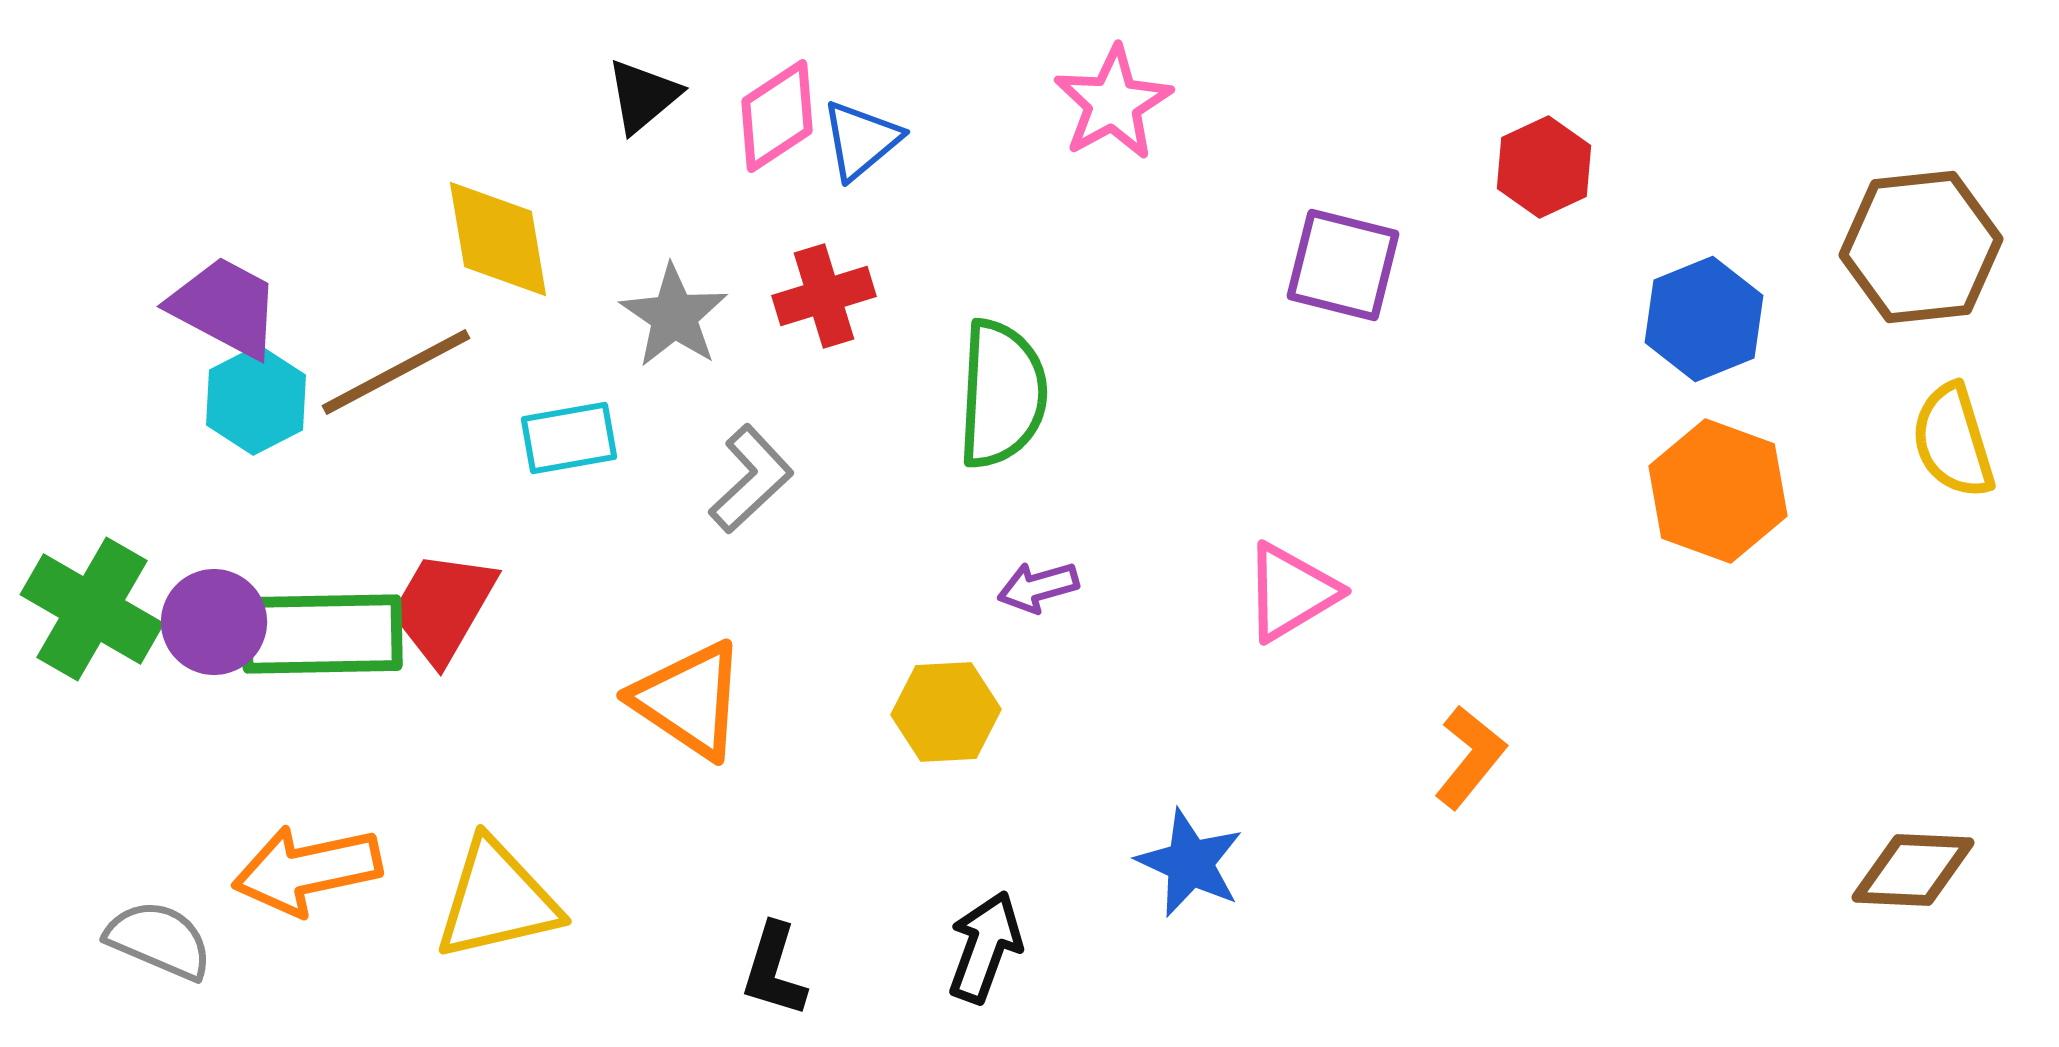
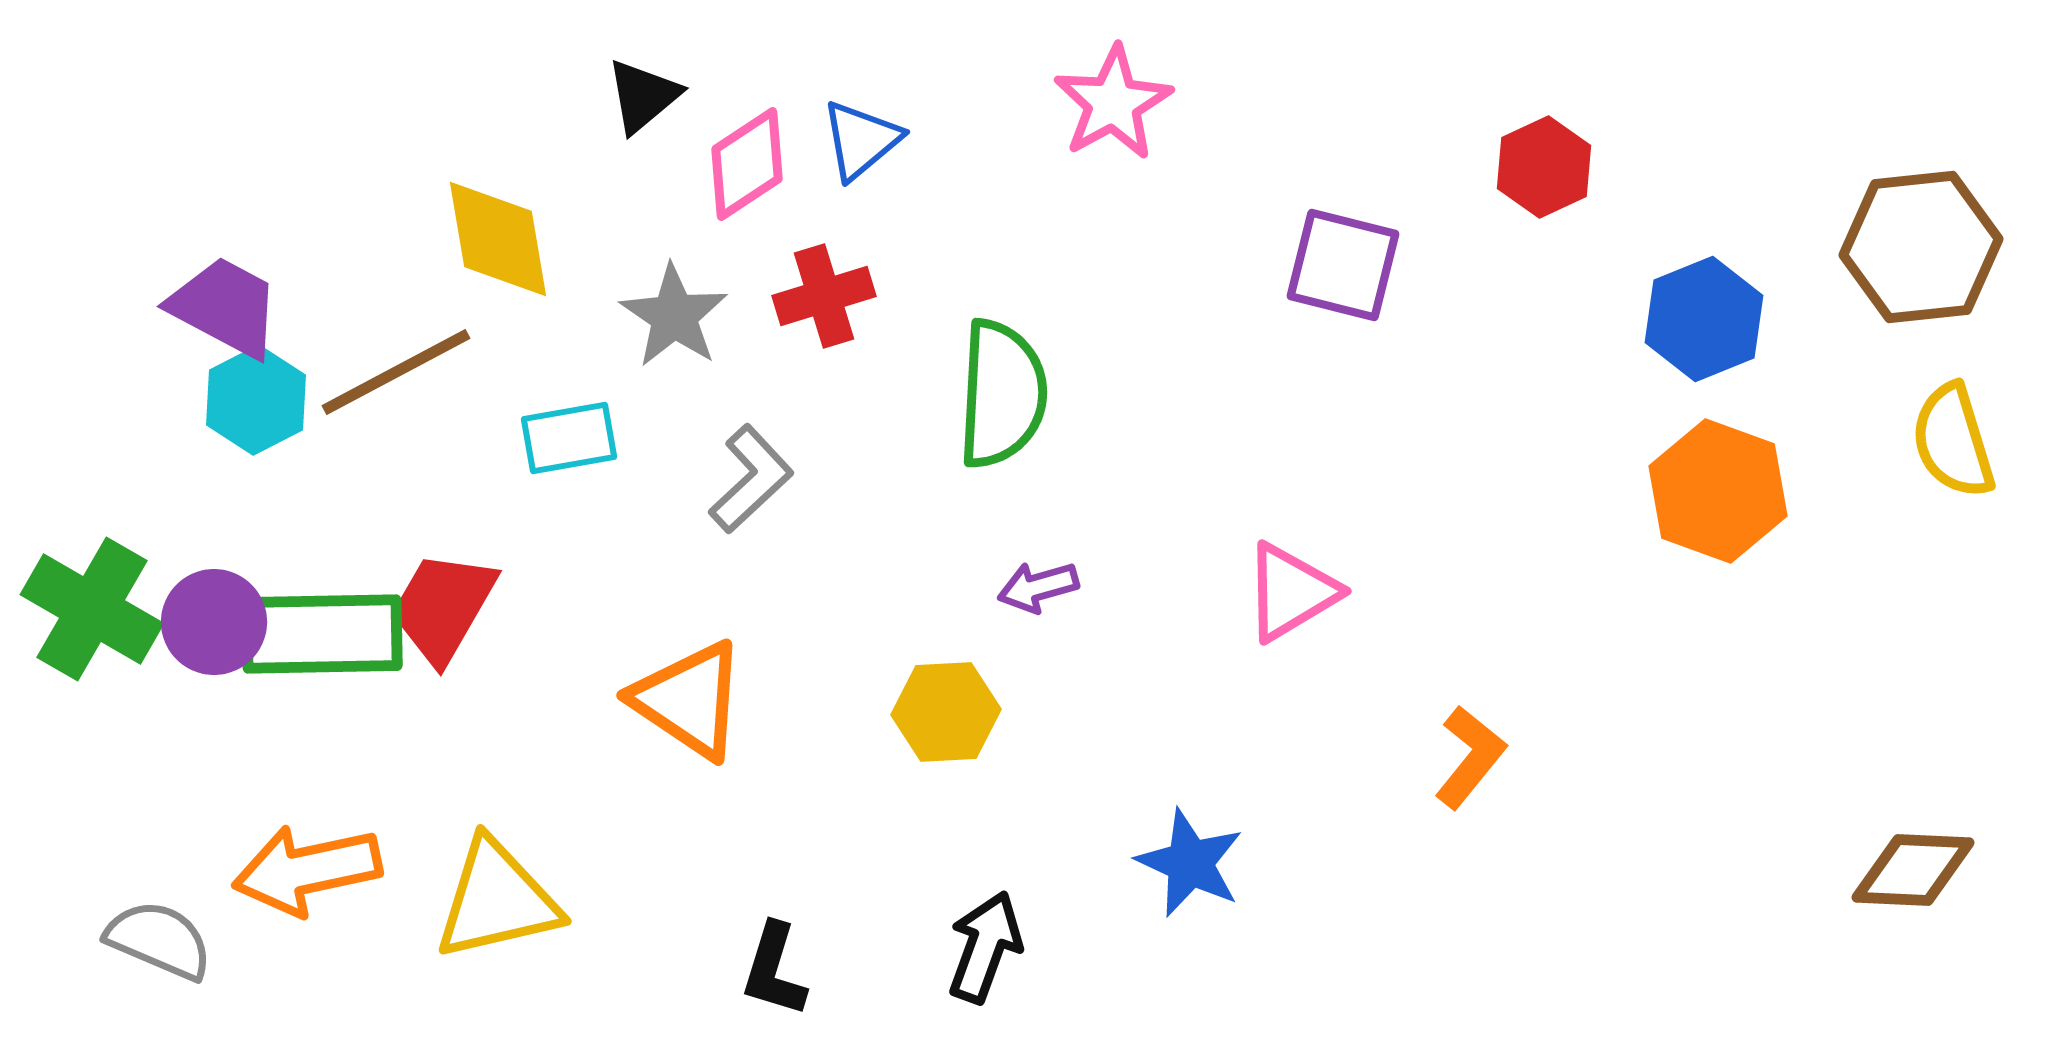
pink diamond: moved 30 px left, 48 px down
